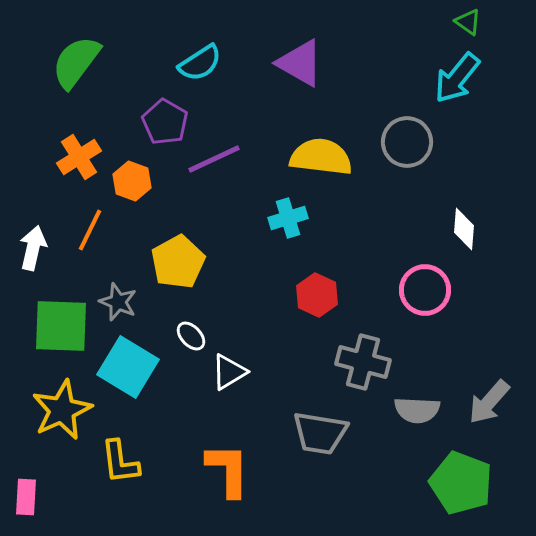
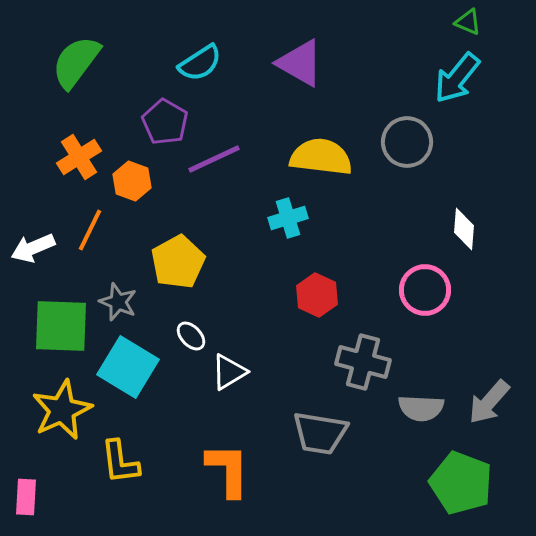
green triangle: rotated 12 degrees counterclockwise
white arrow: rotated 126 degrees counterclockwise
gray semicircle: moved 4 px right, 2 px up
